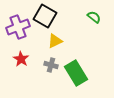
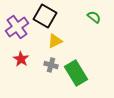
purple cross: moved 1 px left; rotated 15 degrees counterclockwise
